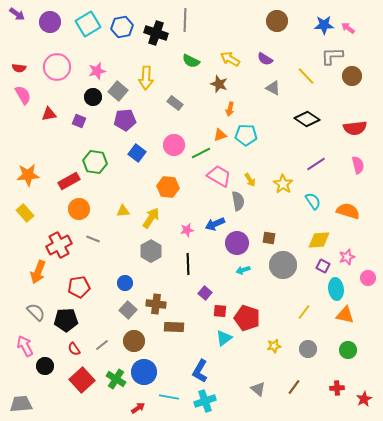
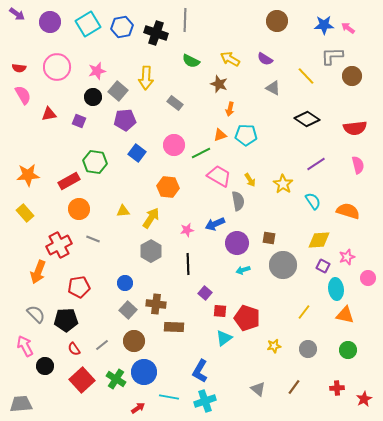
gray semicircle at (36, 312): moved 2 px down
